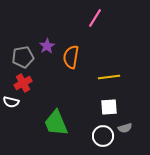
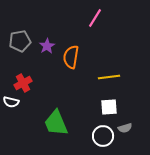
gray pentagon: moved 3 px left, 16 px up
